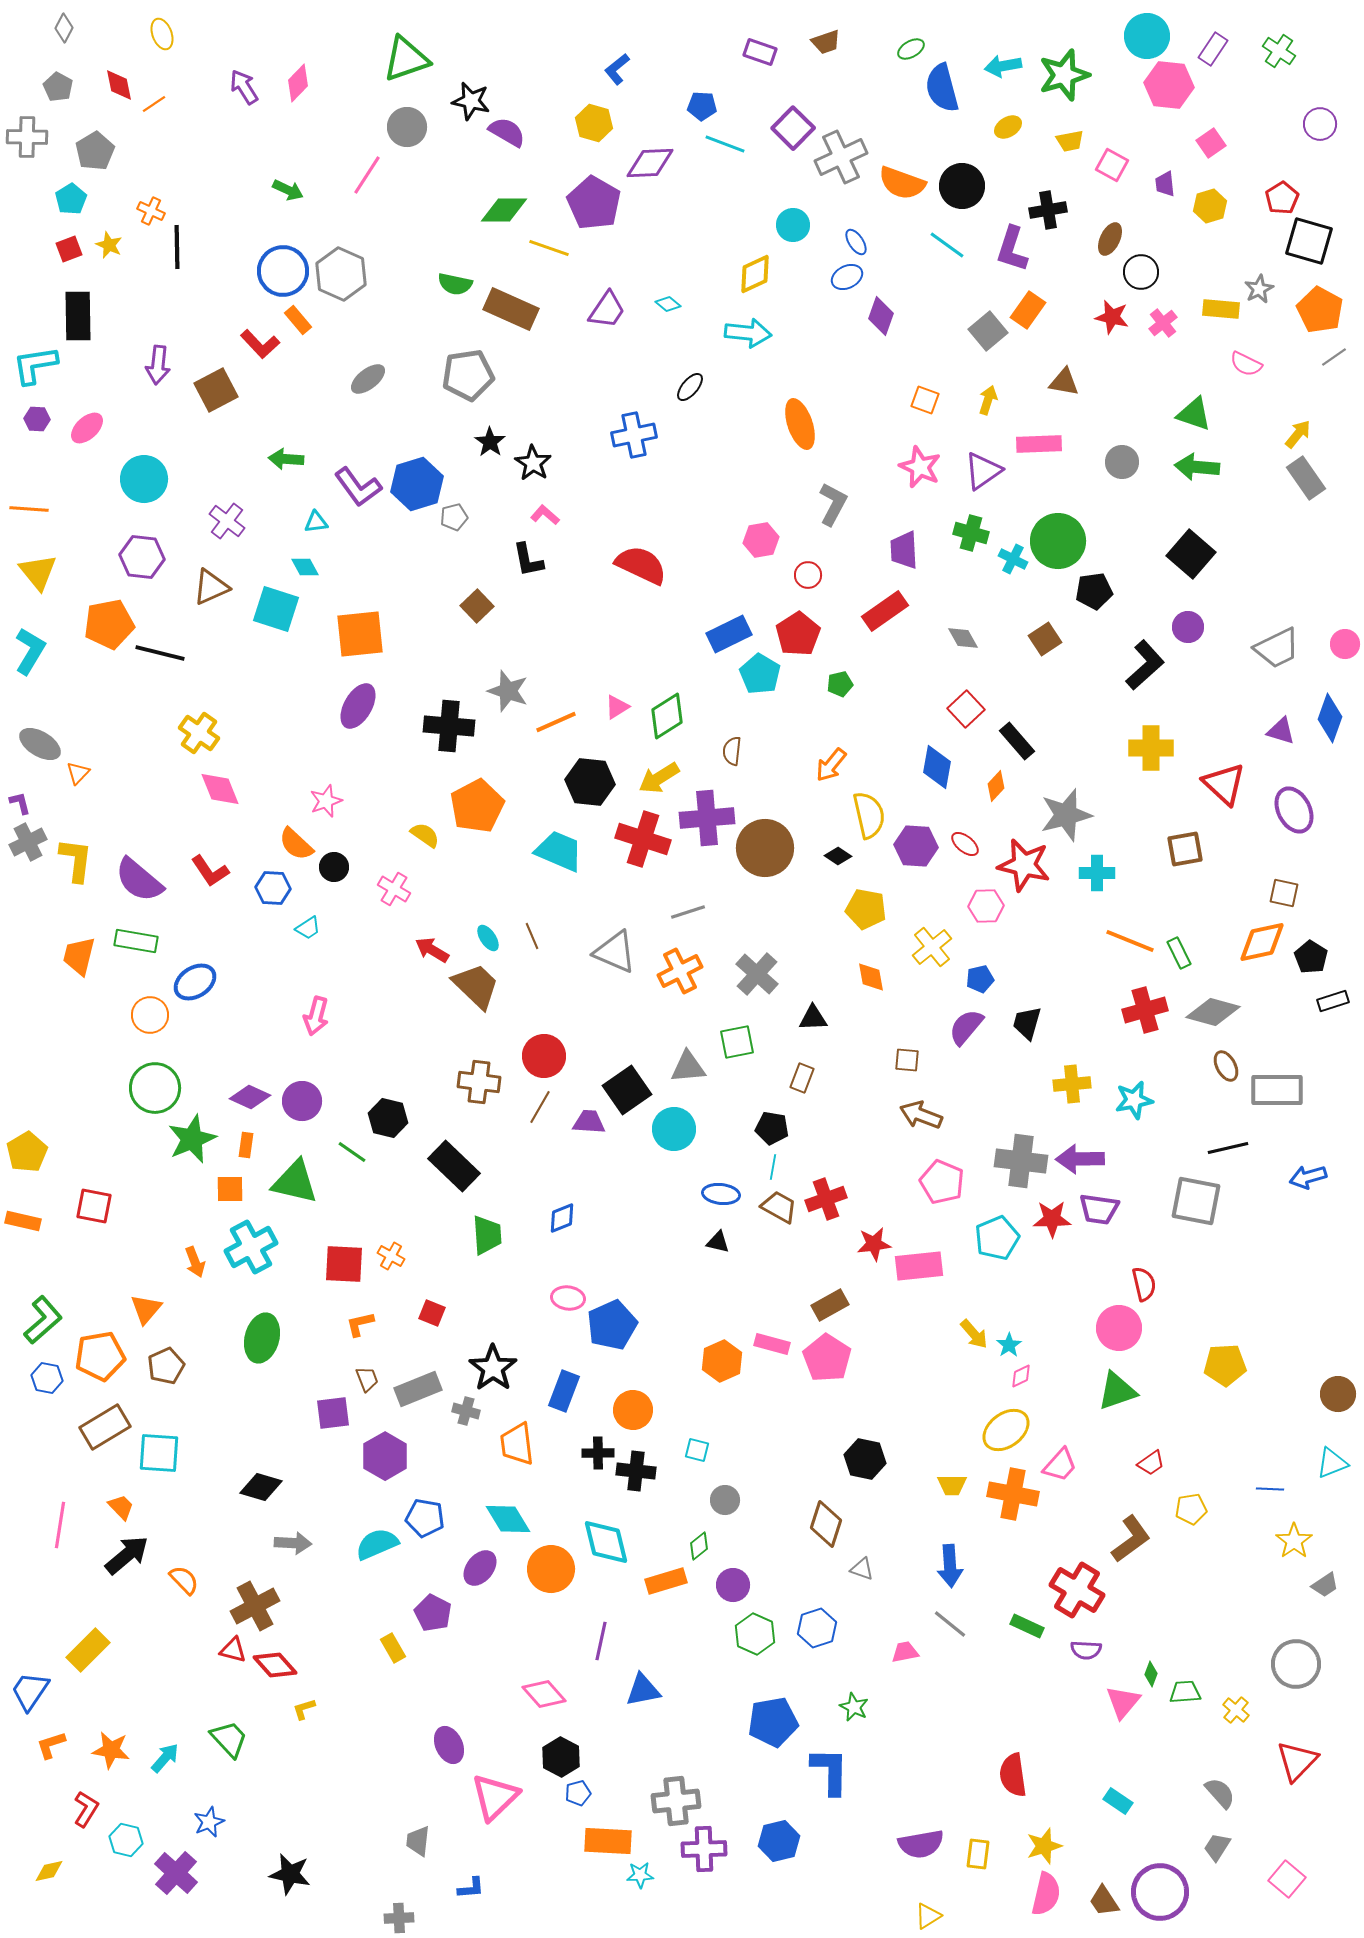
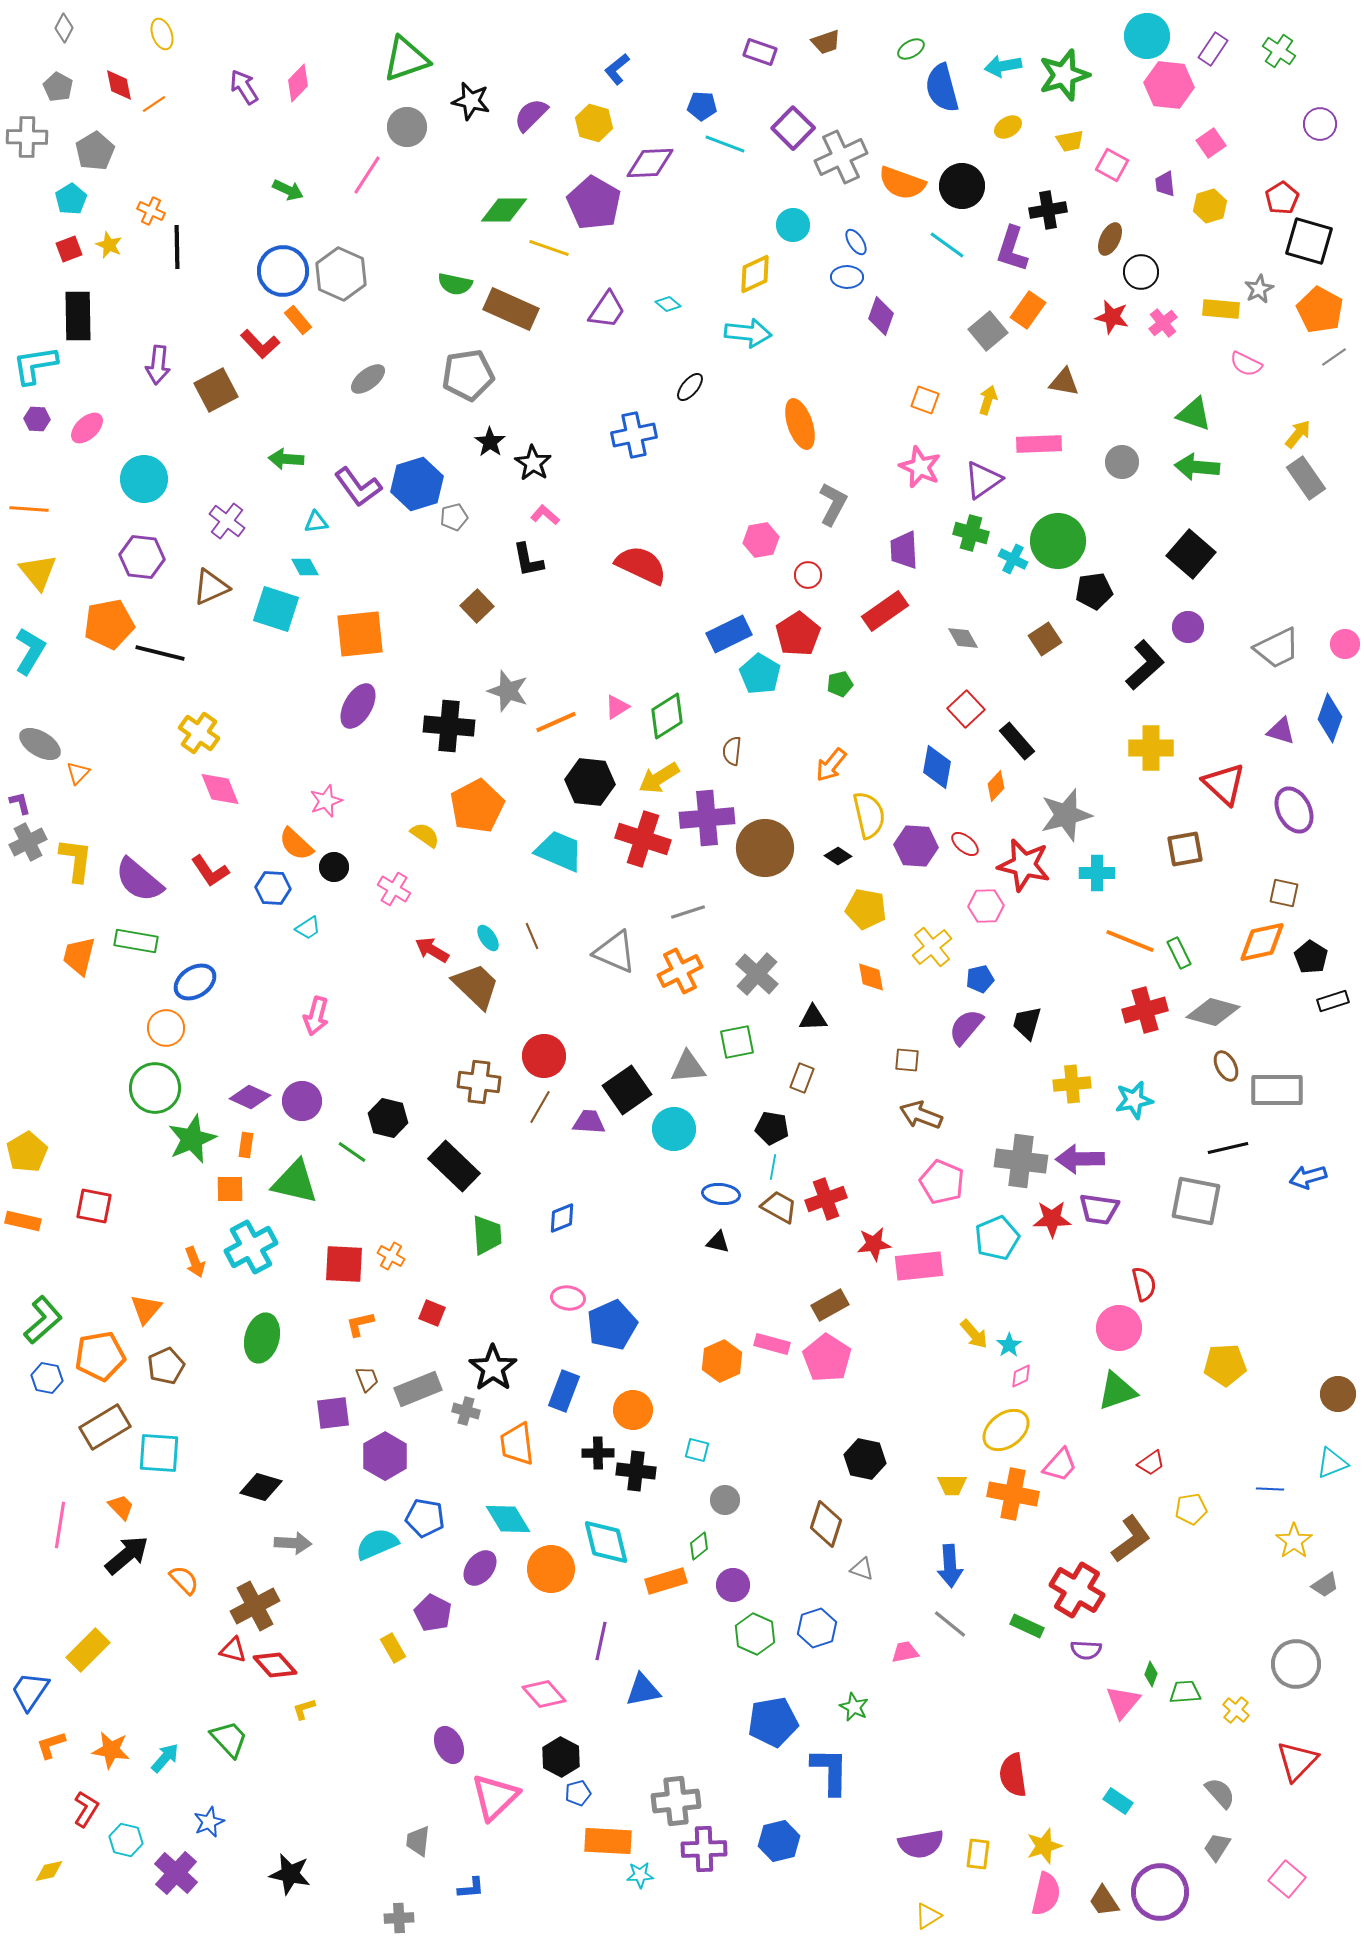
purple semicircle at (507, 132): moved 24 px right, 17 px up; rotated 75 degrees counterclockwise
blue ellipse at (847, 277): rotated 28 degrees clockwise
purple triangle at (983, 471): moved 9 px down
orange circle at (150, 1015): moved 16 px right, 13 px down
